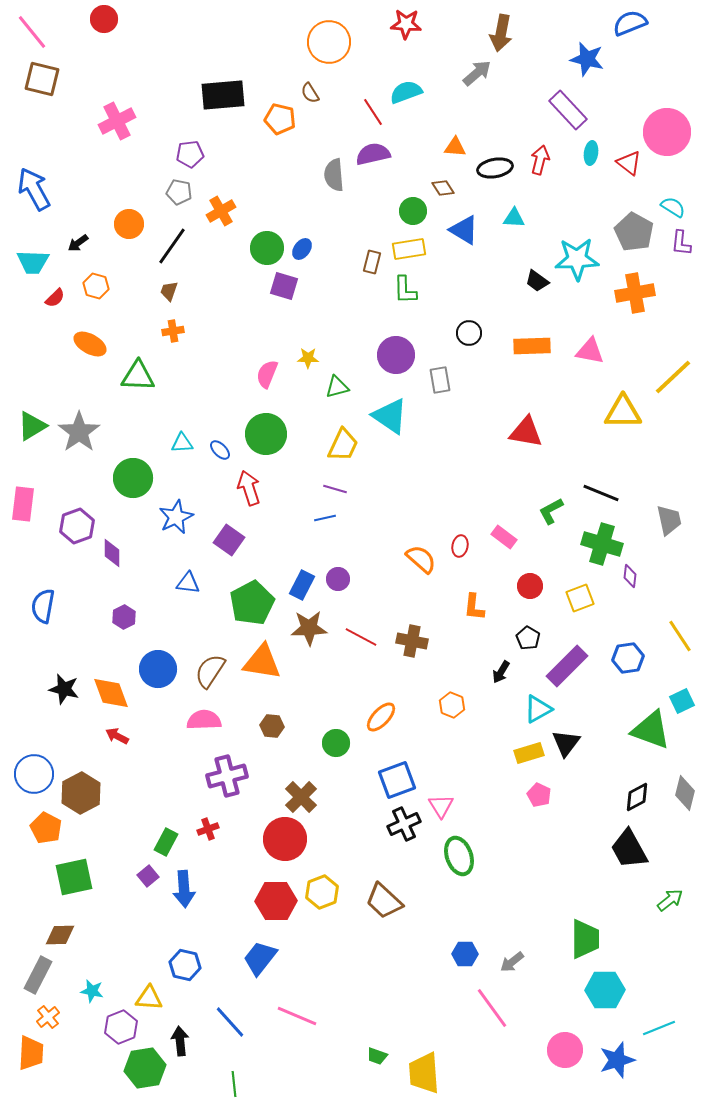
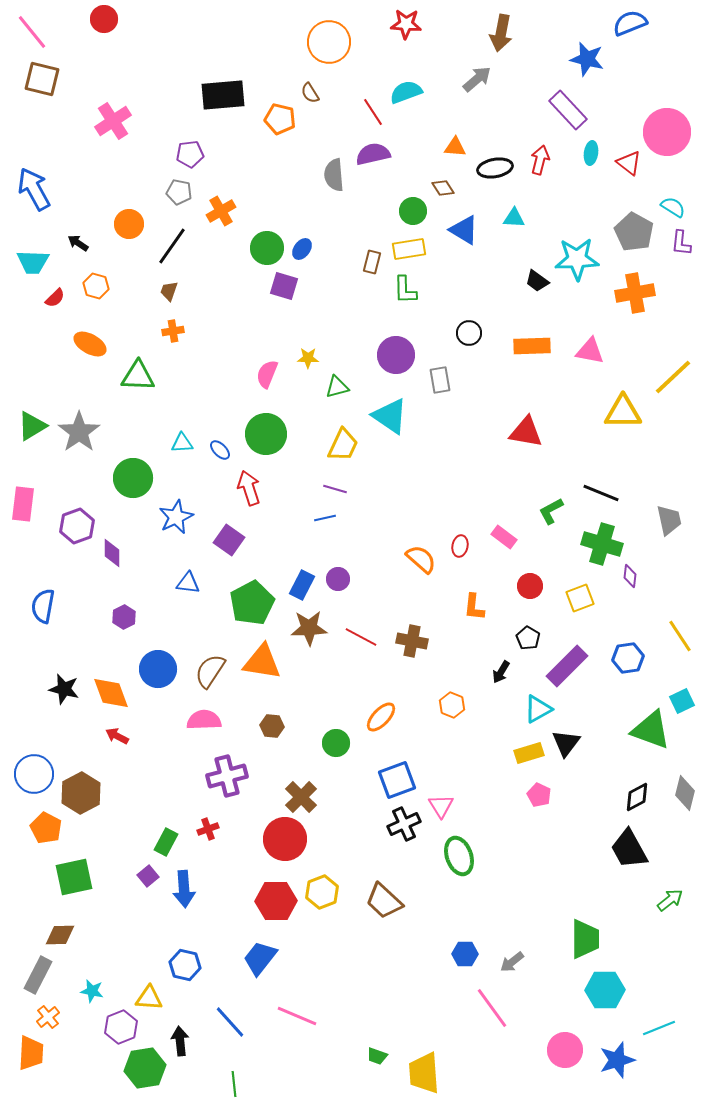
gray arrow at (477, 73): moved 6 px down
pink cross at (117, 121): moved 4 px left; rotated 6 degrees counterclockwise
black arrow at (78, 243): rotated 70 degrees clockwise
